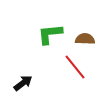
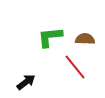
green L-shape: moved 3 px down
black arrow: moved 3 px right, 1 px up
